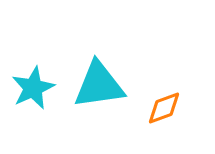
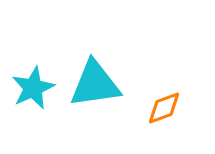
cyan triangle: moved 4 px left, 1 px up
